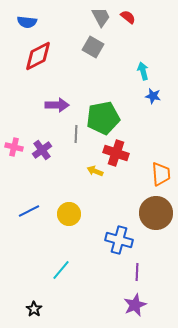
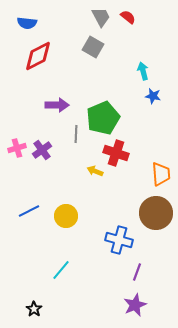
blue semicircle: moved 1 px down
green pentagon: rotated 12 degrees counterclockwise
pink cross: moved 3 px right, 1 px down; rotated 30 degrees counterclockwise
yellow circle: moved 3 px left, 2 px down
purple line: rotated 18 degrees clockwise
